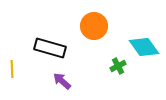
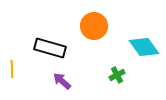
green cross: moved 1 px left, 9 px down
